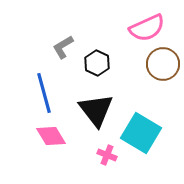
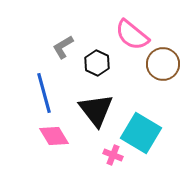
pink semicircle: moved 15 px left, 7 px down; rotated 63 degrees clockwise
pink diamond: moved 3 px right
pink cross: moved 6 px right
